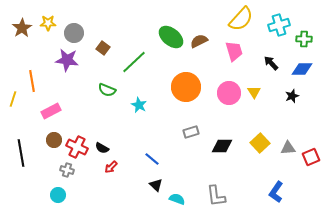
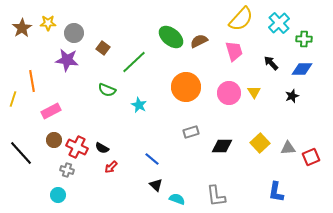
cyan cross: moved 2 px up; rotated 25 degrees counterclockwise
black line: rotated 32 degrees counterclockwise
blue L-shape: rotated 25 degrees counterclockwise
